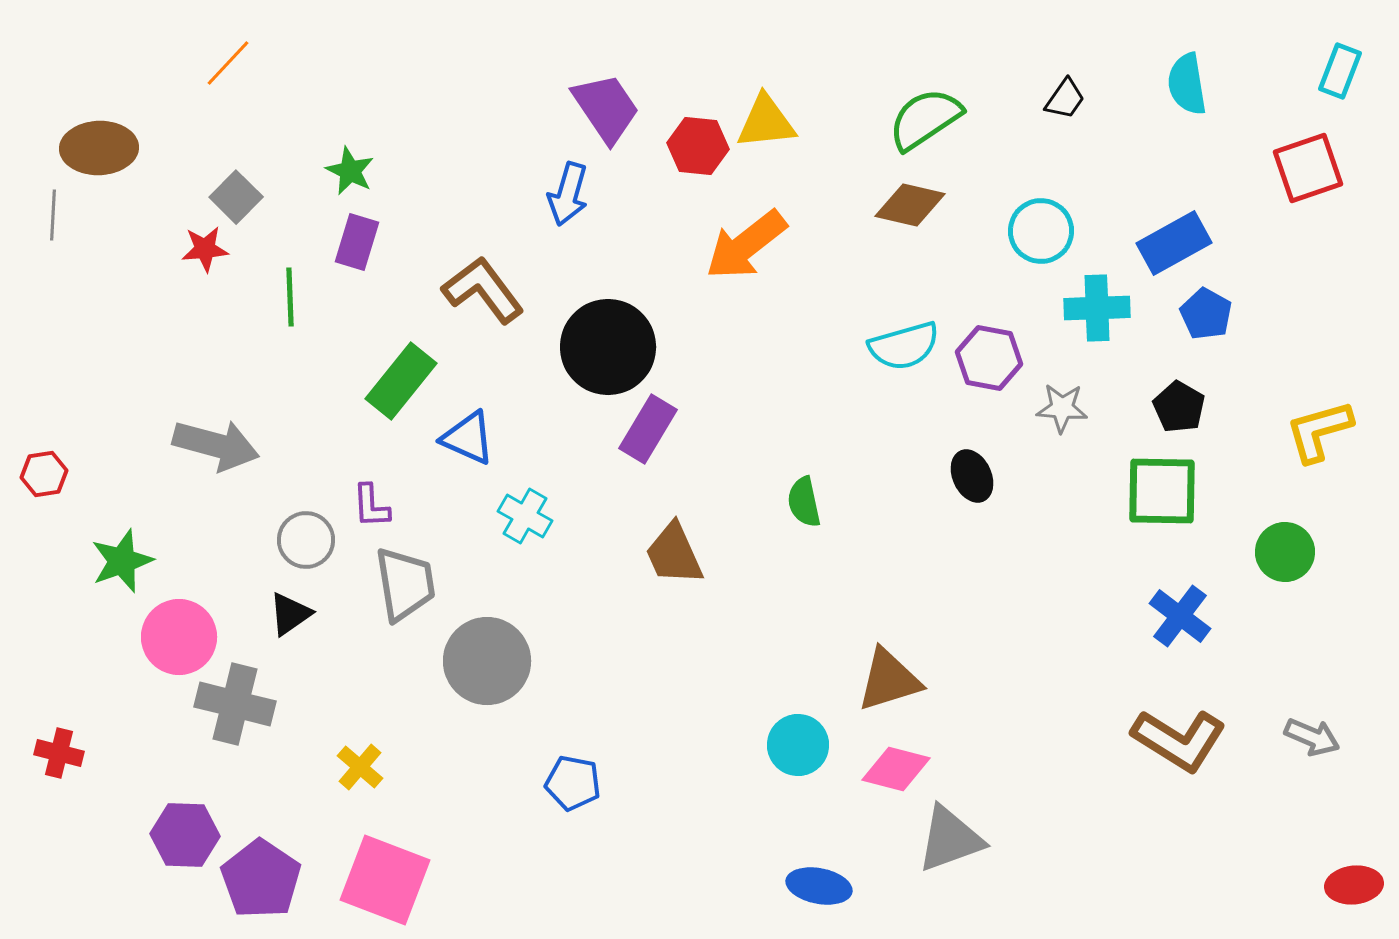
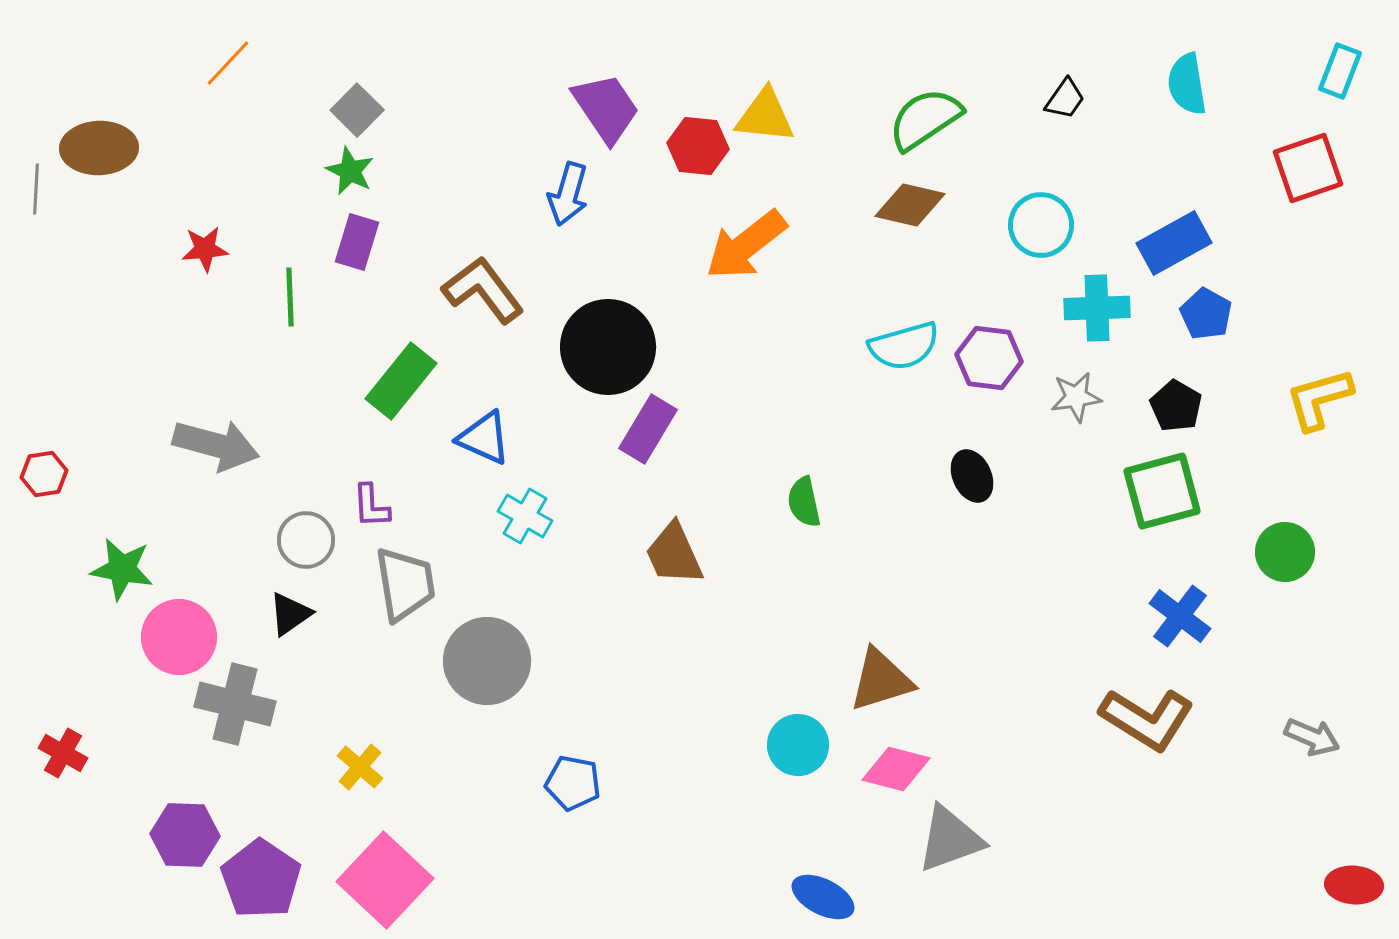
yellow triangle at (766, 122): moved 1 px left, 6 px up; rotated 12 degrees clockwise
gray square at (236, 197): moved 121 px right, 87 px up
gray line at (53, 215): moved 17 px left, 26 px up
cyan circle at (1041, 231): moved 6 px up
purple hexagon at (989, 358): rotated 4 degrees counterclockwise
black pentagon at (1179, 407): moved 3 px left, 1 px up
gray star at (1062, 408): moved 14 px right, 11 px up; rotated 12 degrees counterclockwise
yellow L-shape at (1319, 431): moved 32 px up
blue triangle at (468, 438): moved 16 px right
green square at (1162, 491): rotated 16 degrees counterclockwise
green star at (122, 561): moved 8 px down; rotated 30 degrees clockwise
brown triangle at (889, 680): moved 8 px left
brown L-shape at (1179, 740): moved 32 px left, 21 px up
red cross at (59, 753): moved 4 px right; rotated 15 degrees clockwise
pink square at (385, 880): rotated 22 degrees clockwise
red ellipse at (1354, 885): rotated 10 degrees clockwise
blue ellipse at (819, 886): moved 4 px right, 11 px down; rotated 16 degrees clockwise
